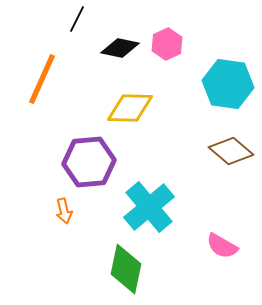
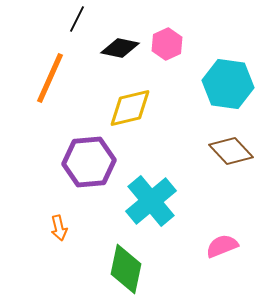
orange line: moved 8 px right, 1 px up
yellow diamond: rotated 15 degrees counterclockwise
brown diamond: rotated 6 degrees clockwise
cyan cross: moved 2 px right, 6 px up
orange arrow: moved 5 px left, 17 px down
pink semicircle: rotated 128 degrees clockwise
